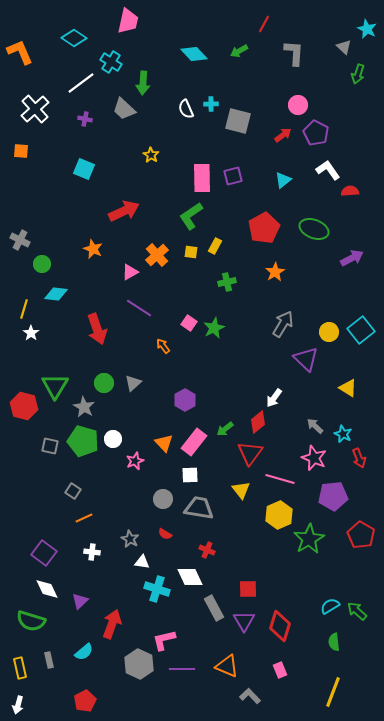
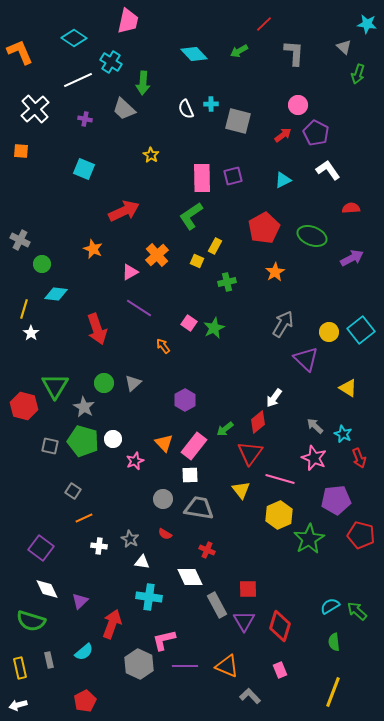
red line at (264, 24): rotated 18 degrees clockwise
cyan star at (367, 29): moved 5 px up; rotated 18 degrees counterclockwise
white line at (81, 83): moved 3 px left, 3 px up; rotated 12 degrees clockwise
cyan triangle at (283, 180): rotated 12 degrees clockwise
red semicircle at (350, 191): moved 1 px right, 17 px down
green ellipse at (314, 229): moved 2 px left, 7 px down
yellow square at (191, 252): moved 6 px right, 9 px down; rotated 16 degrees clockwise
pink rectangle at (194, 442): moved 4 px down
purple pentagon at (333, 496): moved 3 px right, 4 px down
red pentagon at (361, 535): rotated 16 degrees counterclockwise
white cross at (92, 552): moved 7 px right, 6 px up
purple square at (44, 553): moved 3 px left, 5 px up
cyan cross at (157, 589): moved 8 px left, 8 px down; rotated 10 degrees counterclockwise
gray rectangle at (214, 608): moved 3 px right, 3 px up
purple line at (182, 669): moved 3 px right, 3 px up
white arrow at (18, 705): rotated 60 degrees clockwise
